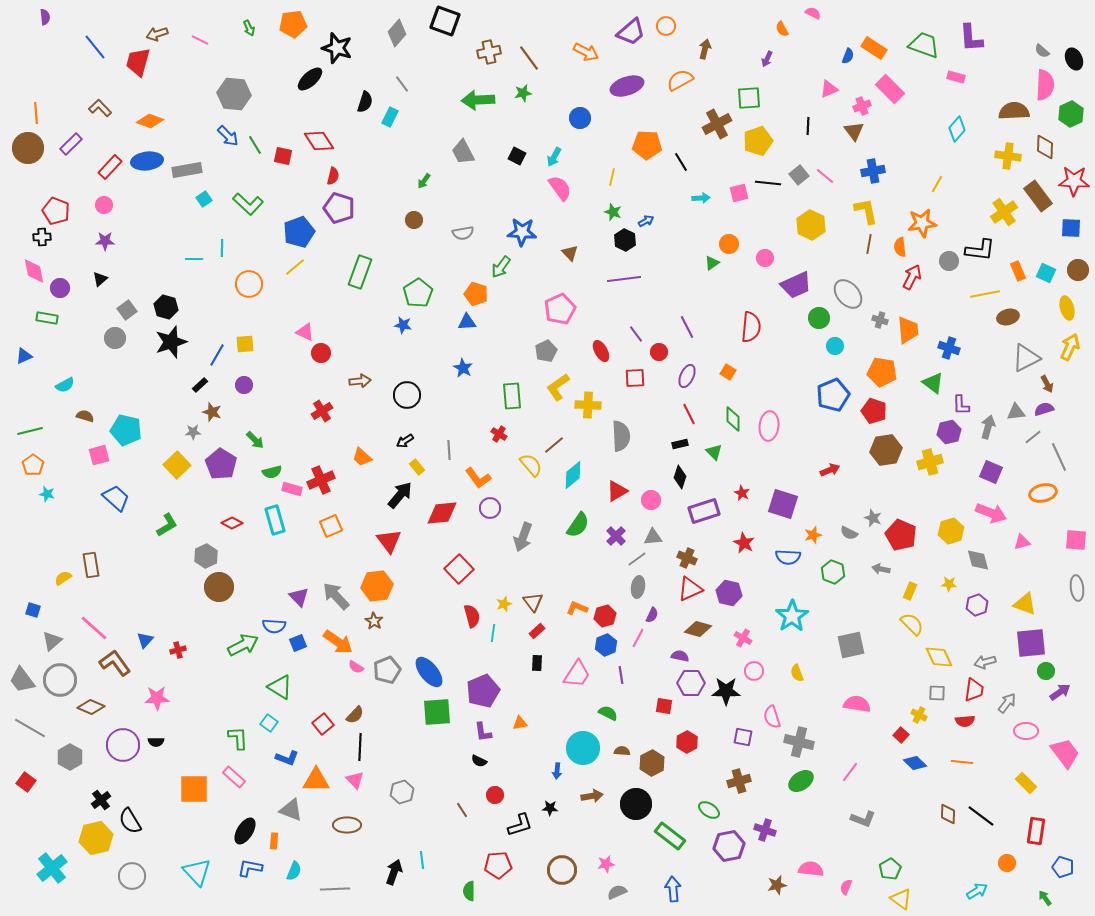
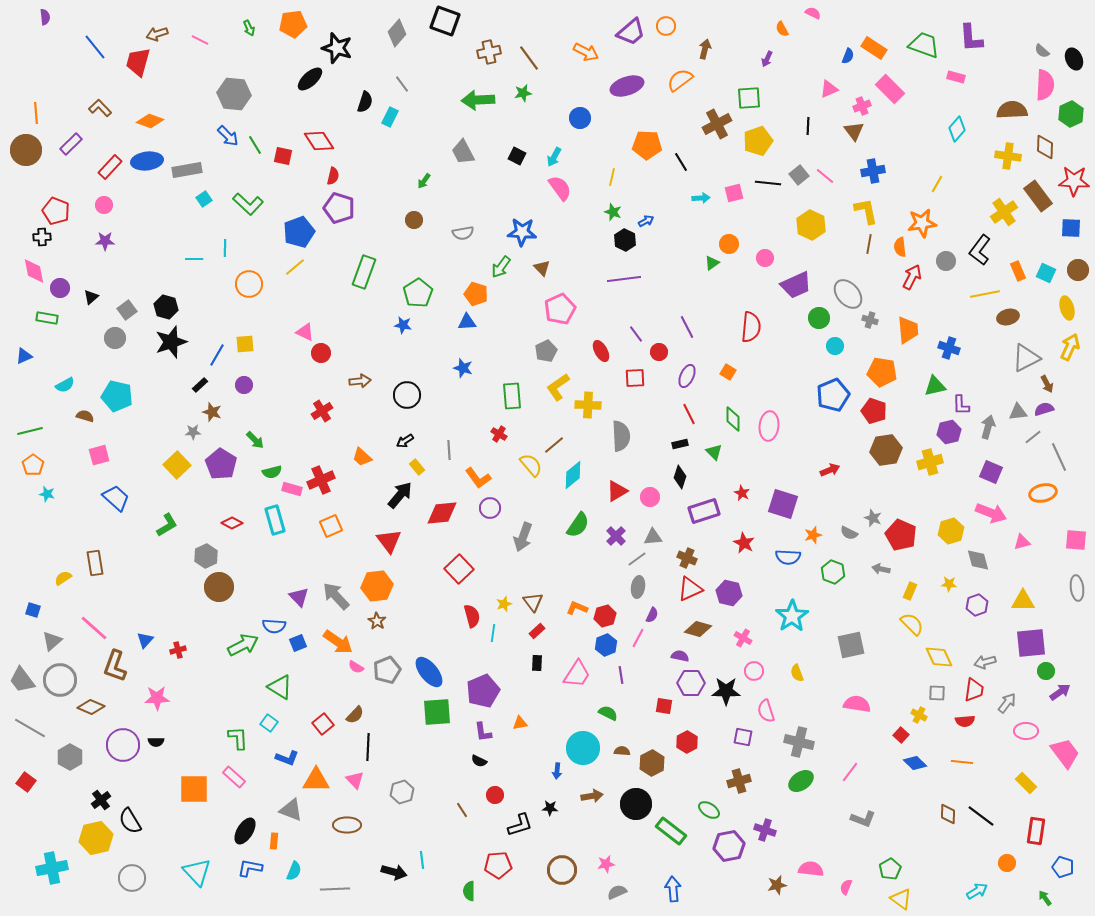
orange semicircle at (680, 80): rotated 8 degrees counterclockwise
brown semicircle at (1014, 111): moved 2 px left, 1 px up
brown circle at (28, 148): moved 2 px left, 2 px down
pink square at (739, 193): moved 5 px left
cyan line at (222, 248): moved 3 px right
black L-shape at (980, 250): rotated 120 degrees clockwise
brown triangle at (570, 253): moved 28 px left, 15 px down
gray circle at (949, 261): moved 3 px left
green rectangle at (360, 272): moved 4 px right
black triangle at (100, 279): moved 9 px left, 18 px down
gray cross at (880, 320): moved 10 px left
blue star at (463, 368): rotated 12 degrees counterclockwise
green triangle at (933, 383): moved 2 px right, 3 px down; rotated 50 degrees counterclockwise
gray triangle at (1016, 412): moved 2 px right
cyan pentagon at (126, 430): moved 9 px left, 34 px up
pink circle at (651, 500): moved 1 px left, 3 px up
brown rectangle at (91, 565): moved 4 px right, 2 px up
yellow triangle at (1025, 604): moved 2 px left, 3 px up; rotated 20 degrees counterclockwise
brown star at (374, 621): moved 3 px right
brown L-shape at (115, 663): moved 3 px down; rotated 124 degrees counterclockwise
pink semicircle at (772, 717): moved 6 px left, 6 px up
black line at (360, 747): moved 8 px right
green rectangle at (670, 836): moved 1 px right, 5 px up
cyan cross at (52, 868): rotated 28 degrees clockwise
black arrow at (394, 872): rotated 85 degrees clockwise
gray circle at (132, 876): moved 2 px down
